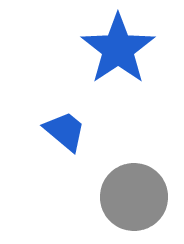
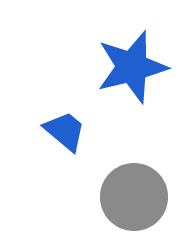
blue star: moved 14 px right, 18 px down; rotated 20 degrees clockwise
